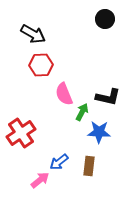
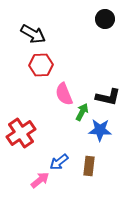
blue star: moved 1 px right, 2 px up
